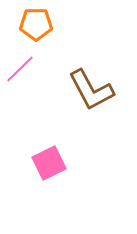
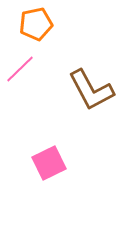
orange pentagon: rotated 12 degrees counterclockwise
